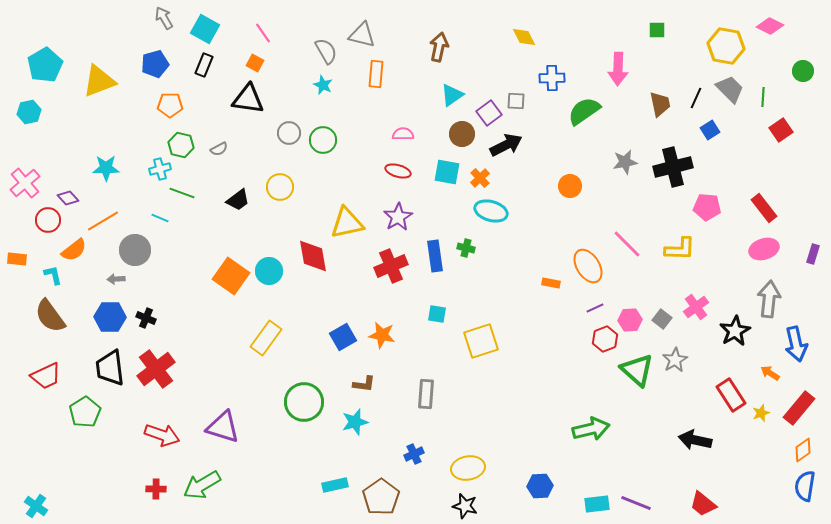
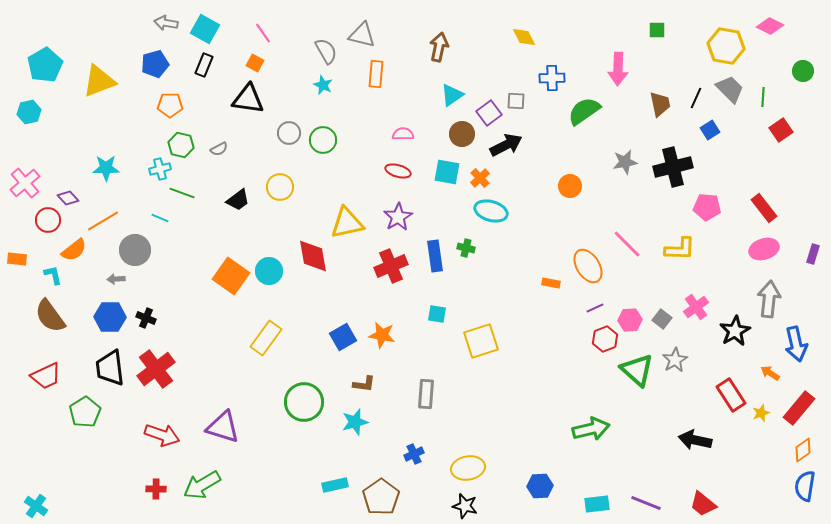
gray arrow at (164, 18): moved 2 px right, 5 px down; rotated 50 degrees counterclockwise
purple line at (636, 503): moved 10 px right
